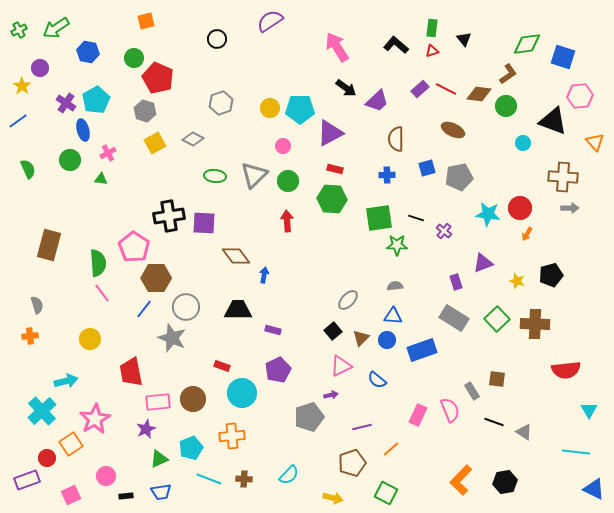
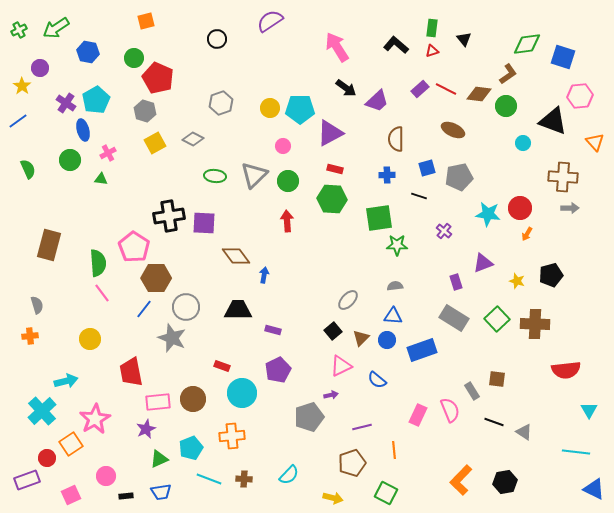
black line at (416, 218): moved 3 px right, 22 px up
orange line at (391, 449): moved 3 px right, 1 px down; rotated 54 degrees counterclockwise
